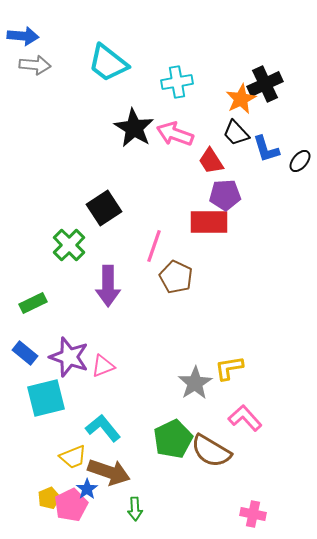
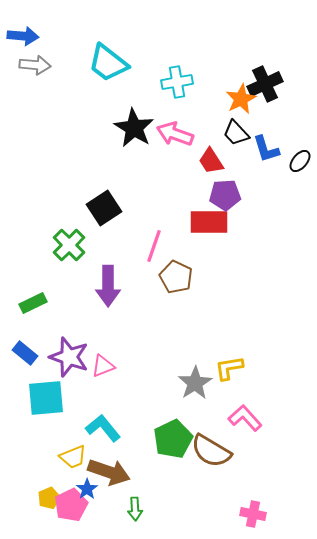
cyan square: rotated 9 degrees clockwise
